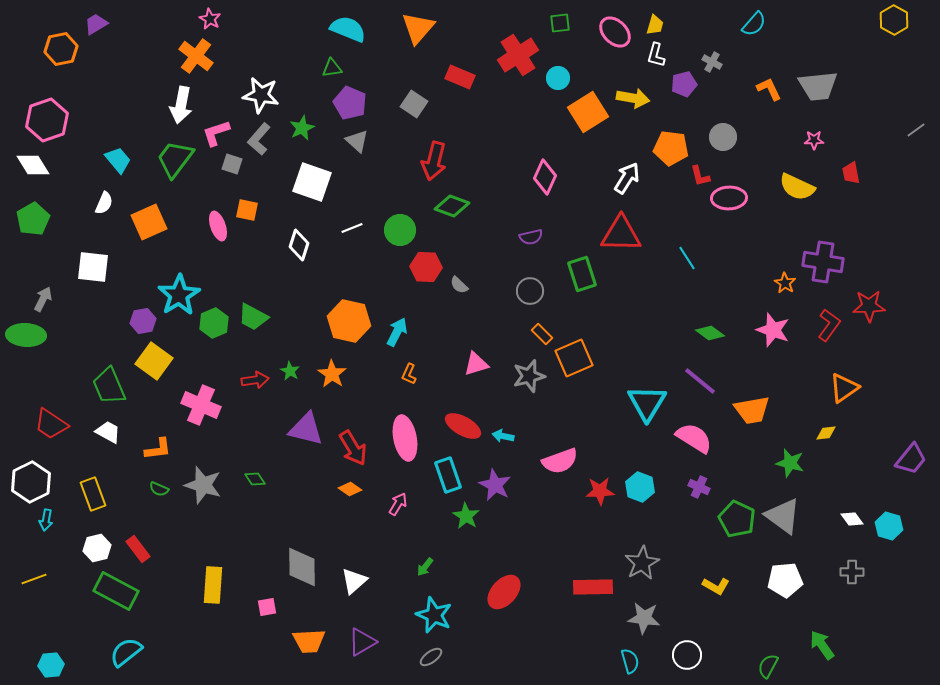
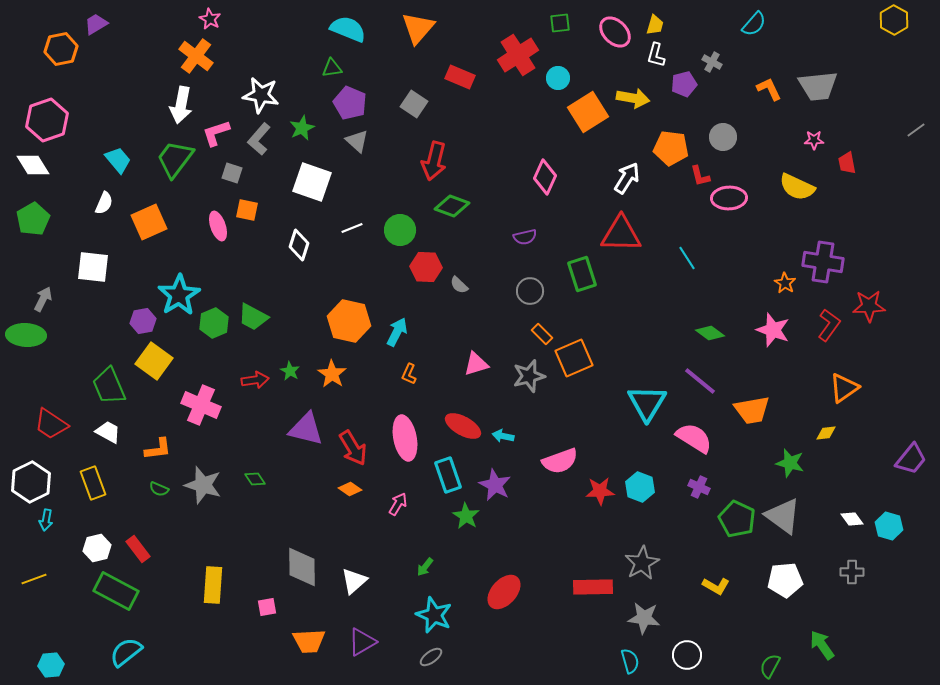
gray square at (232, 164): moved 9 px down
red trapezoid at (851, 173): moved 4 px left, 10 px up
purple semicircle at (531, 237): moved 6 px left
yellow rectangle at (93, 494): moved 11 px up
green semicircle at (768, 666): moved 2 px right
